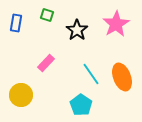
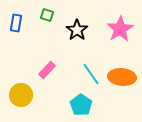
pink star: moved 4 px right, 5 px down
pink rectangle: moved 1 px right, 7 px down
orange ellipse: rotated 64 degrees counterclockwise
